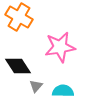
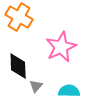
pink star: moved 1 px right; rotated 16 degrees counterclockwise
black diamond: rotated 32 degrees clockwise
cyan semicircle: moved 6 px right
